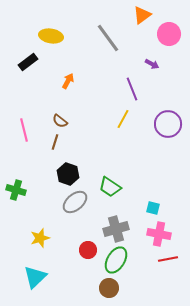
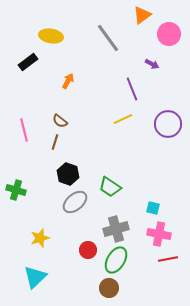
yellow line: rotated 36 degrees clockwise
